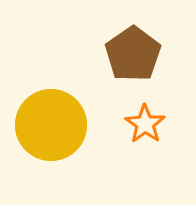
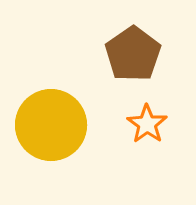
orange star: moved 2 px right
